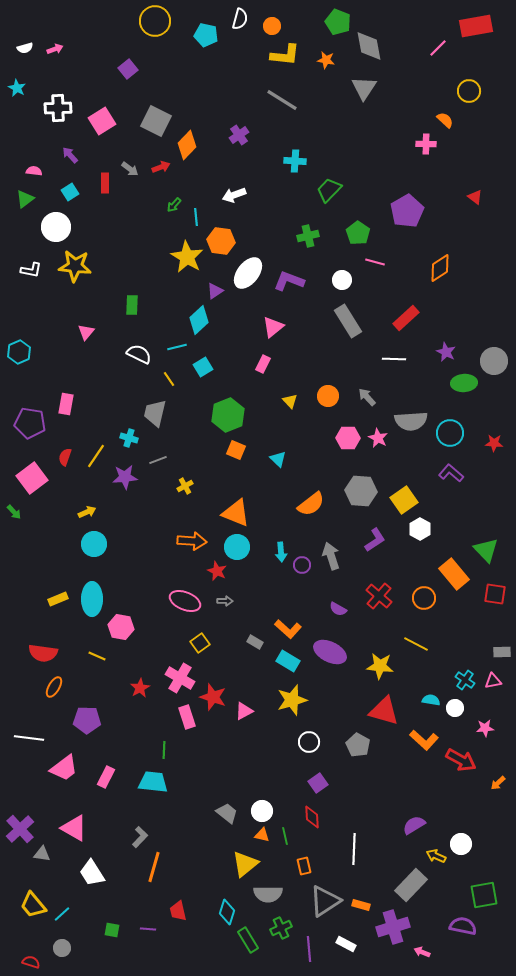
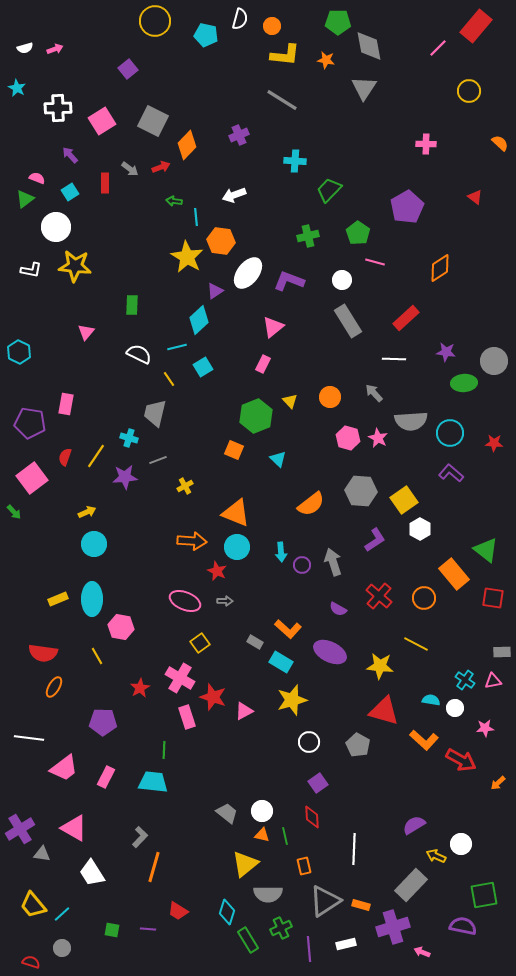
green pentagon at (338, 22): rotated 20 degrees counterclockwise
red rectangle at (476, 26): rotated 40 degrees counterclockwise
orange semicircle at (445, 120): moved 55 px right, 23 px down
gray square at (156, 121): moved 3 px left
purple cross at (239, 135): rotated 12 degrees clockwise
pink semicircle at (34, 171): moved 3 px right, 7 px down; rotated 14 degrees clockwise
green arrow at (174, 205): moved 4 px up; rotated 56 degrees clockwise
purple pentagon at (407, 211): moved 4 px up
cyan hexagon at (19, 352): rotated 10 degrees counterclockwise
purple star at (446, 352): rotated 18 degrees counterclockwise
orange circle at (328, 396): moved 2 px right, 1 px down
gray arrow at (367, 397): moved 7 px right, 4 px up
green hexagon at (228, 415): moved 28 px right, 1 px down
pink hexagon at (348, 438): rotated 15 degrees clockwise
orange square at (236, 450): moved 2 px left
green triangle at (486, 550): rotated 8 degrees counterclockwise
gray arrow at (331, 556): moved 2 px right, 6 px down
red square at (495, 594): moved 2 px left, 4 px down
yellow line at (97, 656): rotated 36 degrees clockwise
cyan rectangle at (288, 661): moved 7 px left, 1 px down
purple pentagon at (87, 720): moved 16 px right, 2 px down
purple cross at (20, 829): rotated 12 degrees clockwise
red trapezoid at (178, 911): rotated 45 degrees counterclockwise
white rectangle at (346, 944): rotated 42 degrees counterclockwise
